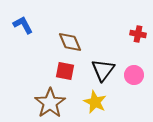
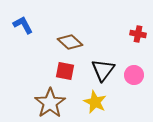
brown diamond: rotated 25 degrees counterclockwise
